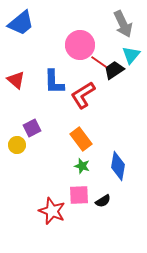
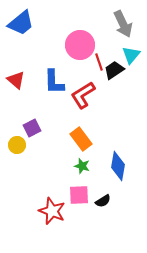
red line: rotated 36 degrees clockwise
